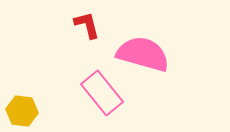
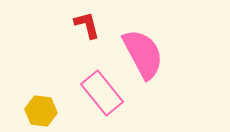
pink semicircle: rotated 46 degrees clockwise
yellow hexagon: moved 19 px right
